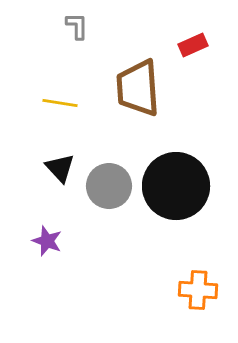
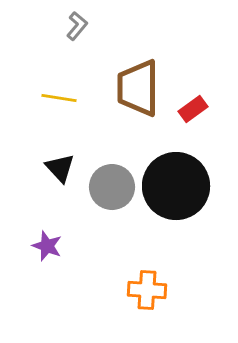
gray L-shape: rotated 40 degrees clockwise
red rectangle: moved 64 px down; rotated 12 degrees counterclockwise
brown trapezoid: rotated 4 degrees clockwise
yellow line: moved 1 px left, 5 px up
gray circle: moved 3 px right, 1 px down
purple star: moved 5 px down
orange cross: moved 51 px left
